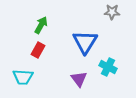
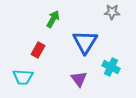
green arrow: moved 12 px right, 6 px up
cyan cross: moved 3 px right
